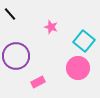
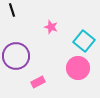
black line: moved 2 px right, 4 px up; rotated 24 degrees clockwise
